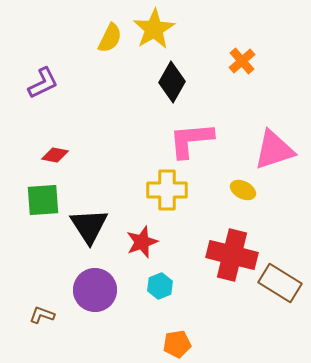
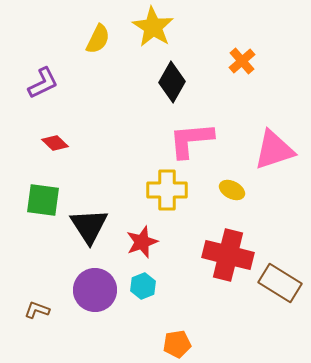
yellow star: moved 1 px left, 2 px up; rotated 9 degrees counterclockwise
yellow semicircle: moved 12 px left, 1 px down
red diamond: moved 12 px up; rotated 32 degrees clockwise
yellow ellipse: moved 11 px left
green square: rotated 12 degrees clockwise
red cross: moved 4 px left
cyan hexagon: moved 17 px left
brown L-shape: moved 5 px left, 5 px up
